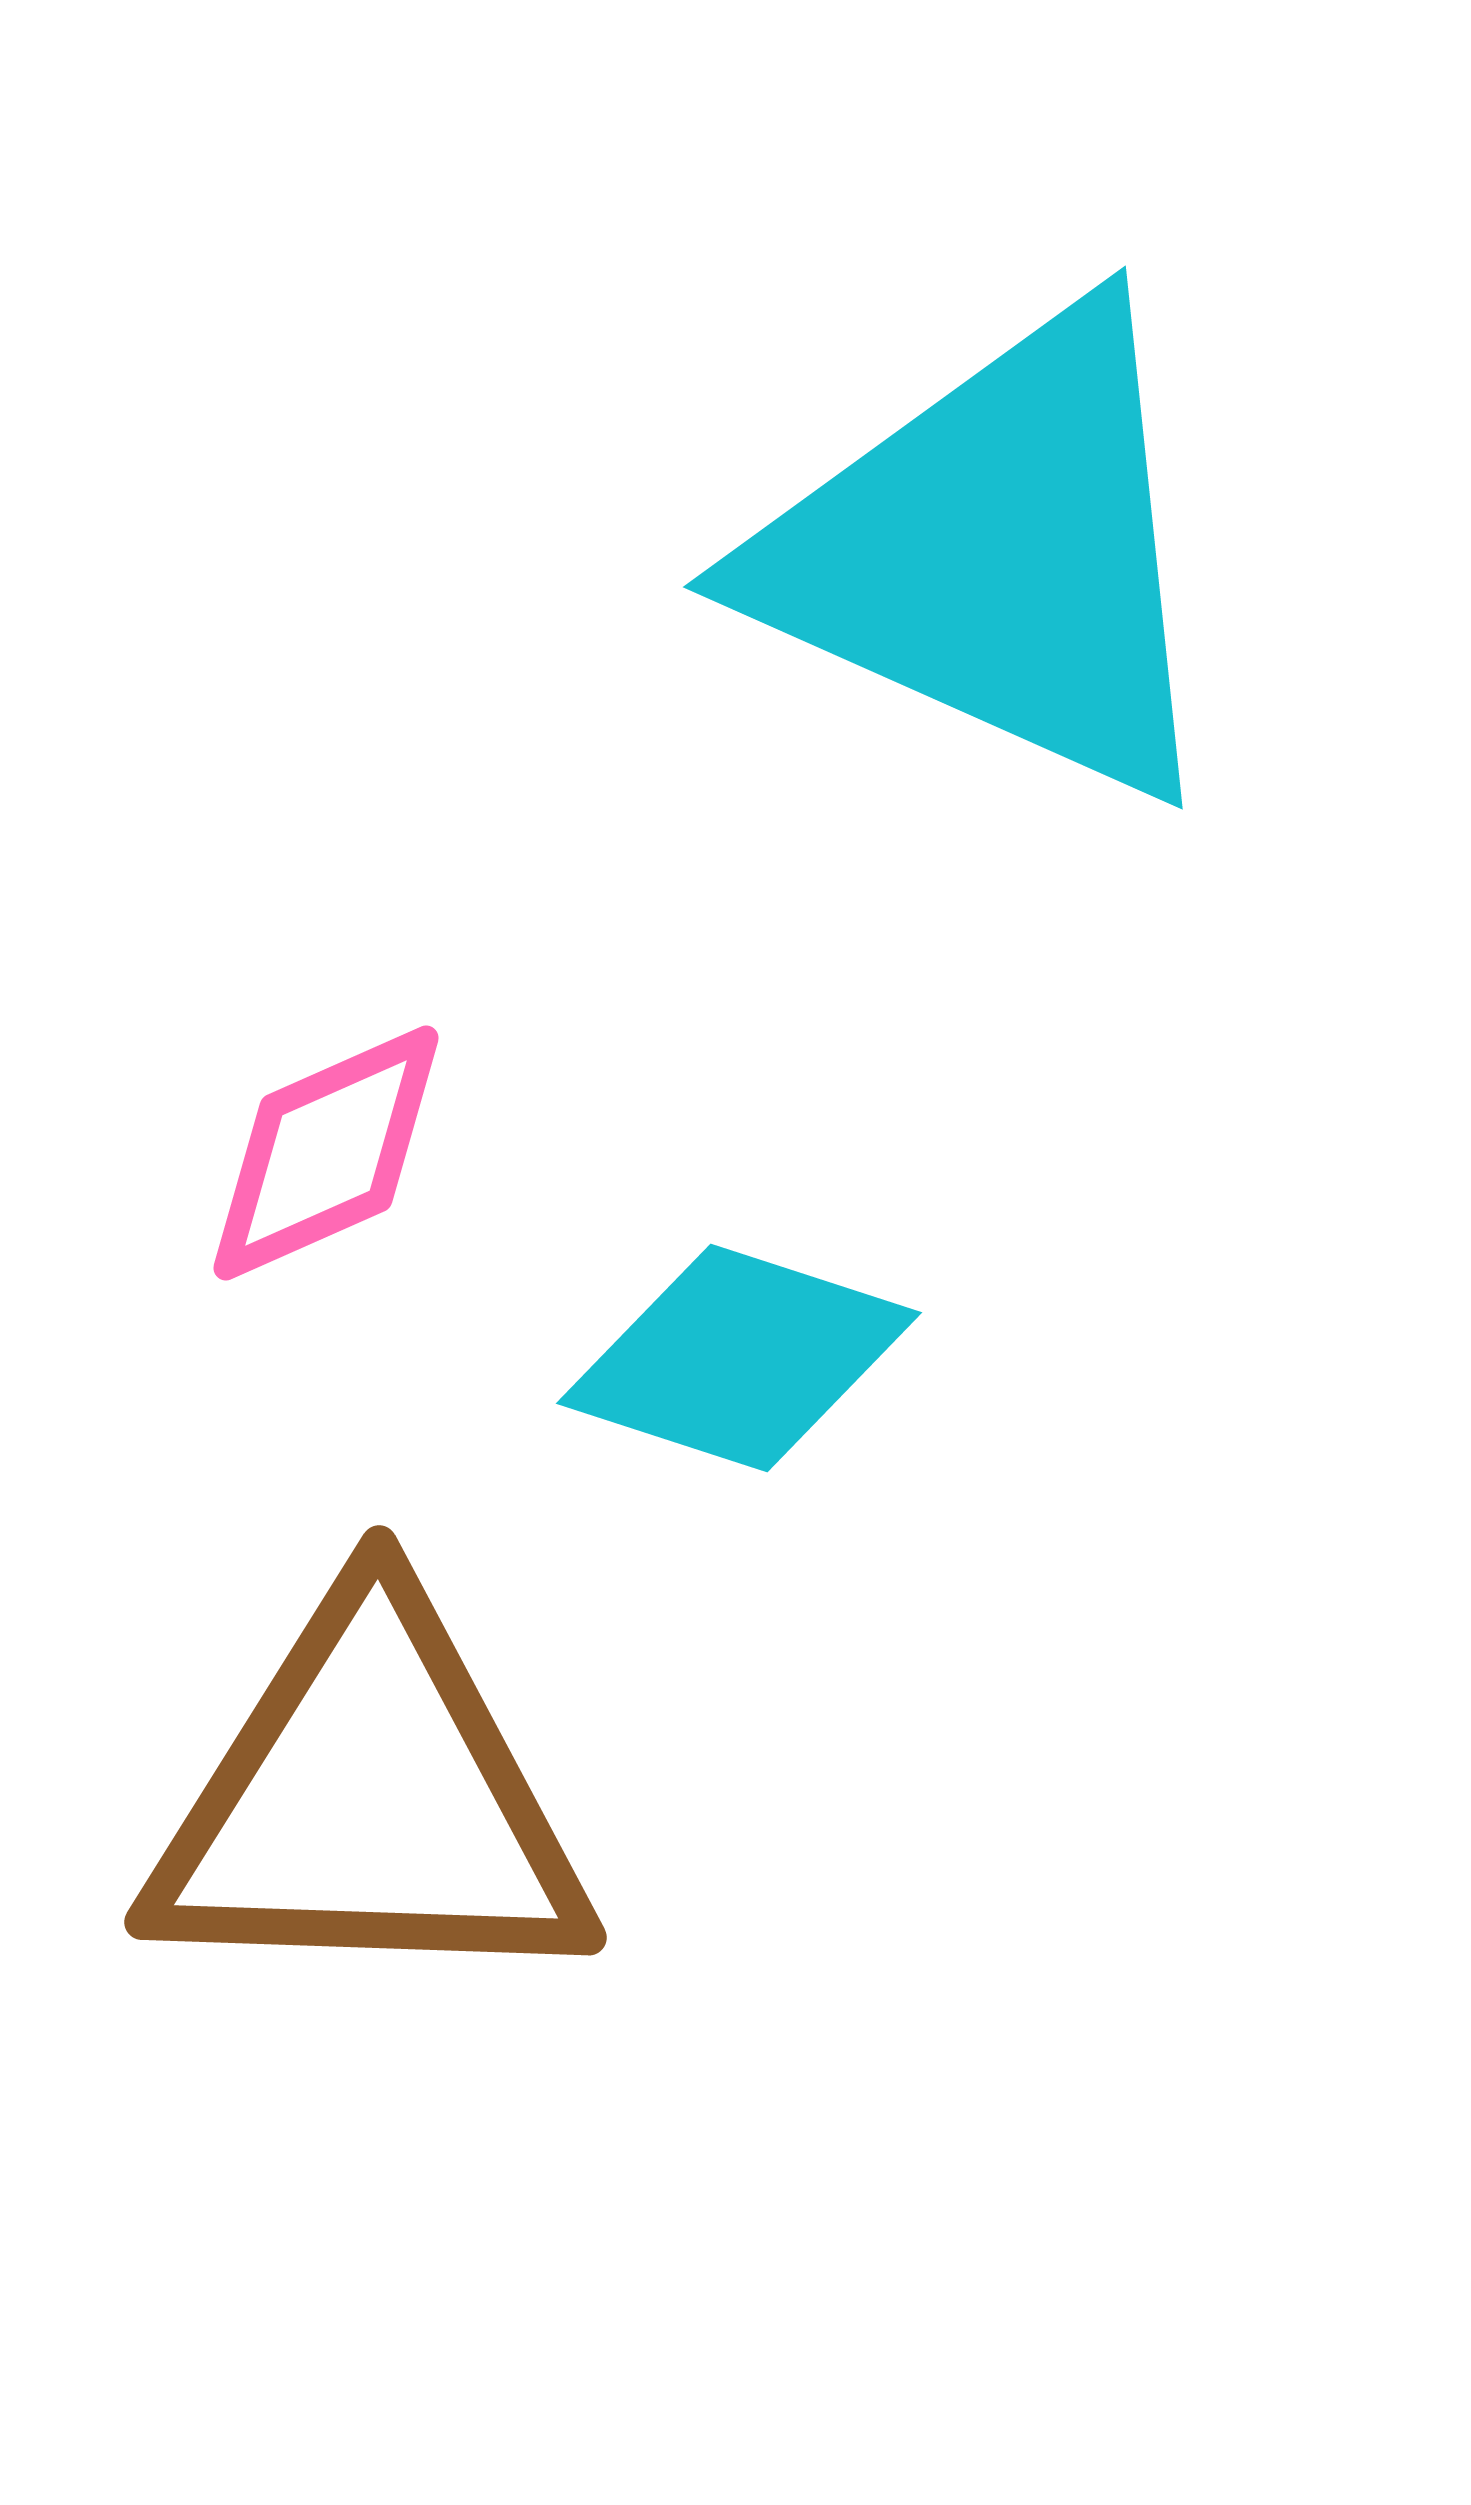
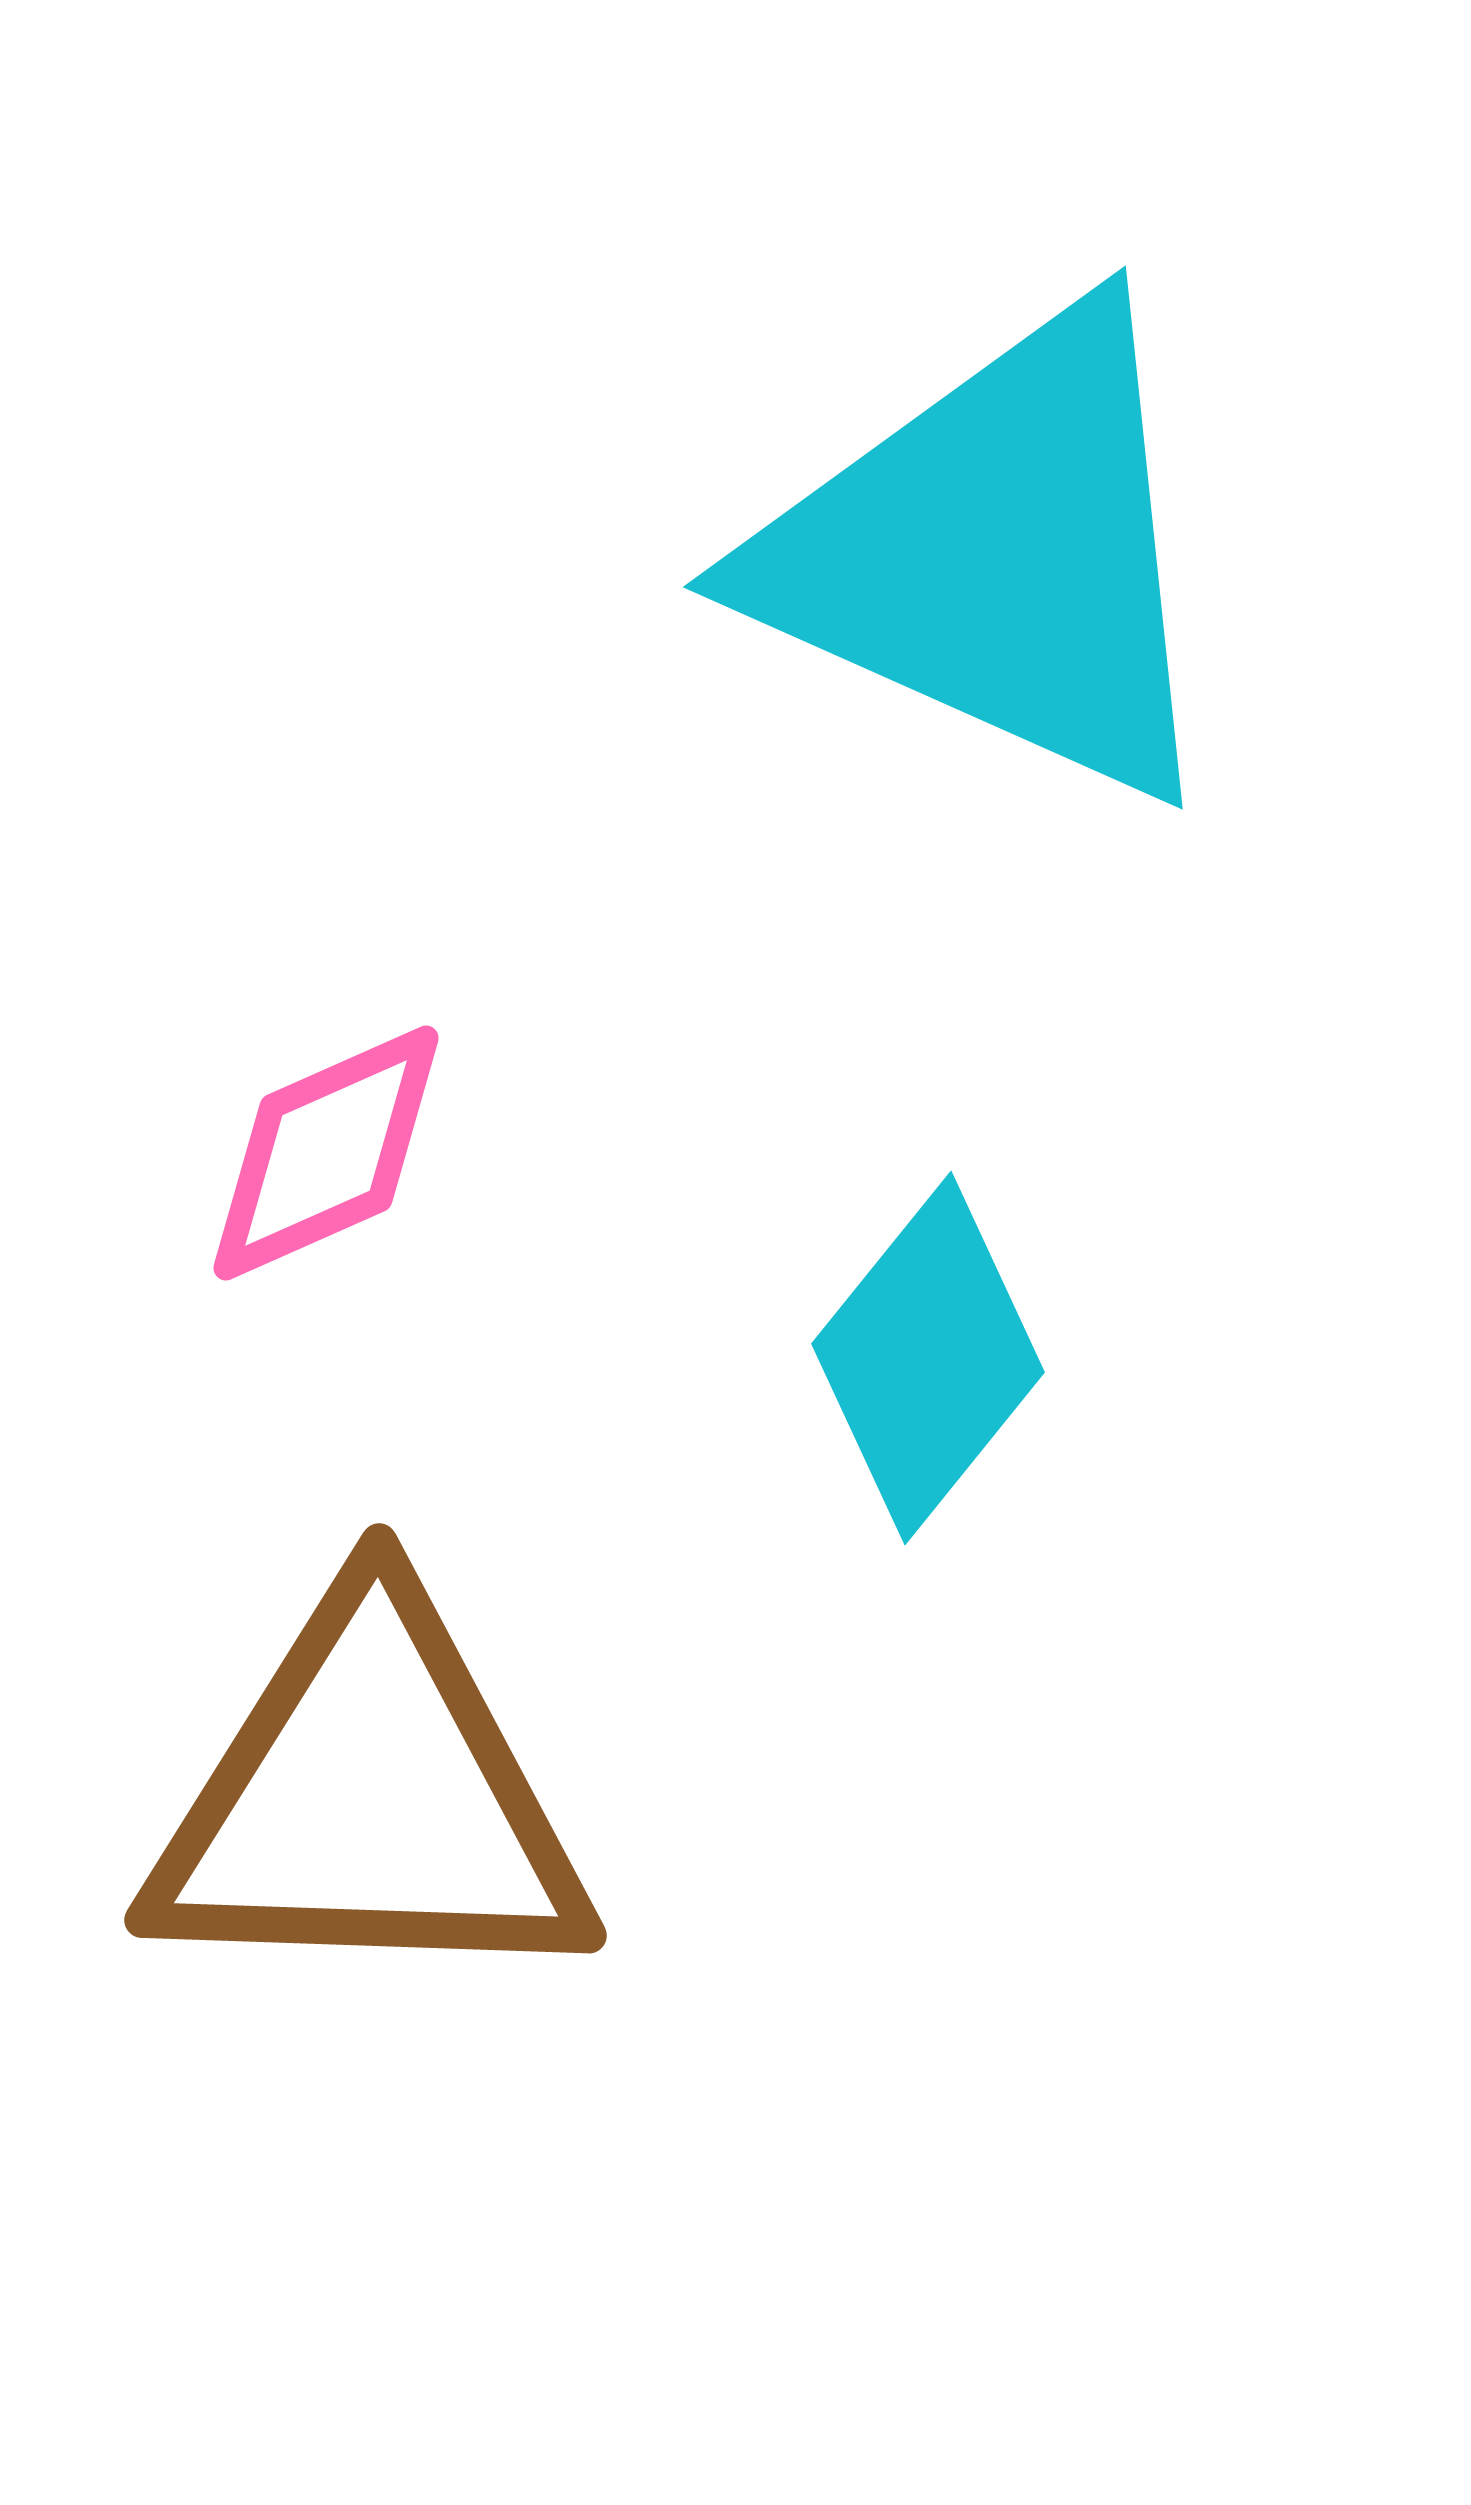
cyan diamond: moved 189 px right; rotated 69 degrees counterclockwise
brown triangle: moved 2 px up
